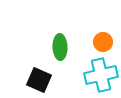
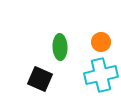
orange circle: moved 2 px left
black square: moved 1 px right, 1 px up
